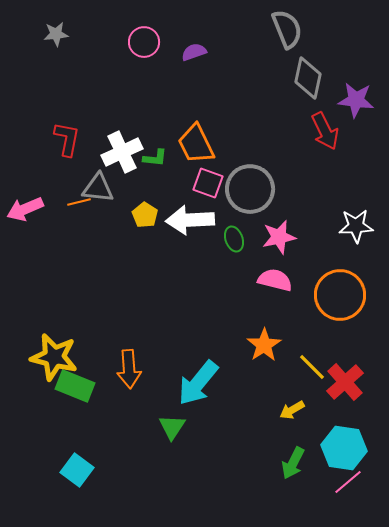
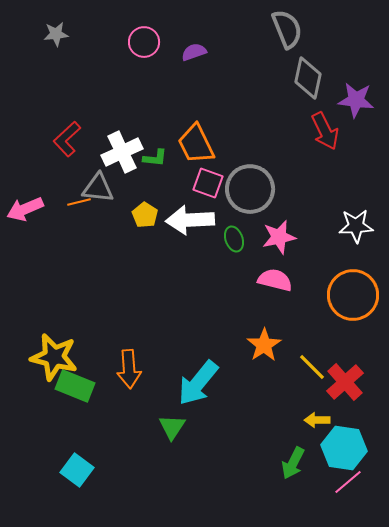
red L-shape: rotated 144 degrees counterclockwise
orange circle: moved 13 px right
yellow arrow: moved 25 px right, 10 px down; rotated 30 degrees clockwise
